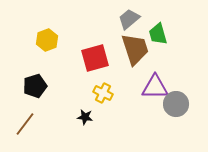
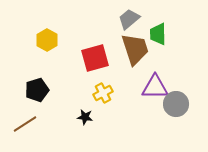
green trapezoid: rotated 15 degrees clockwise
yellow hexagon: rotated 10 degrees counterclockwise
black pentagon: moved 2 px right, 4 px down
yellow cross: rotated 36 degrees clockwise
brown line: rotated 20 degrees clockwise
